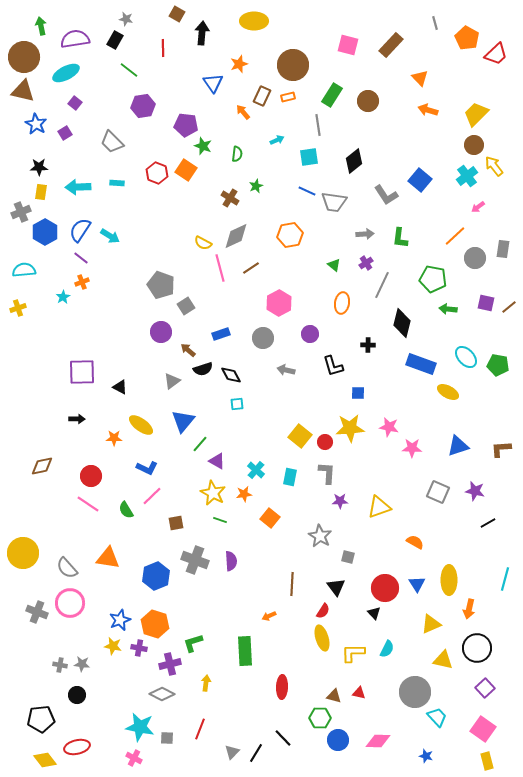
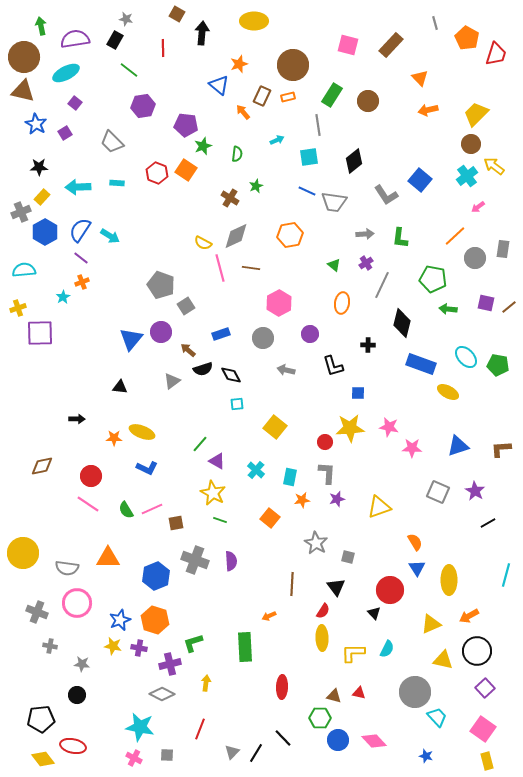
red trapezoid at (496, 54): rotated 30 degrees counterclockwise
blue triangle at (213, 83): moved 6 px right, 2 px down; rotated 15 degrees counterclockwise
orange arrow at (428, 110): rotated 30 degrees counterclockwise
brown circle at (474, 145): moved 3 px left, 1 px up
green star at (203, 146): rotated 30 degrees clockwise
yellow arrow at (494, 166): rotated 15 degrees counterclockwise
yellow rectangle at (41, 192): moved 1 px right, 5 px down; rotated 35 degrees clockwise
brown line at (251, 268): rotated 42 degrees clockwise
purple square at (82, 372): moved 42 px left, 39 px up
black triangle at (120, 387): rotated 21 degrees counterclockwise
blue triangle at (183, 421): moved 52 px left, 82 px up
yellow ellipse at (141, 425): moved 1 px right, 7 px down; rotated 15 degrees counterclockwise
yellow square at (300, 436): moved 25 px left, 9 px up
purple star at (475, 491): rotated 18 degrees clockwise
orange star at (244, 494): moved 58 px right, 6 px down
pink line at (152, 496): moved 13 px down; rotated 20 degrees clockwise
purple star at (340, 501): moved 3 px left, 2 px up; rotated 14 degrees counterclockwise
gray star at (320, 536): moved 4 px left, 7 px down
orange semicircle at (415, 542): rotated 30 degrees clockwise
orange triangle at (108, 558): rotated 10 degrees counterclockwise
gray semicircle at (67, 568): rotated 40 degrees counterclockwise
cyan line at (505, 579): moved 1 px right, 4 px up
blue triangle at (417, 584): moved 16 px up
red circle at (385, 588): moved 5 px right, 2 px down
pink circle at (70, 603): moved 7 px right
orange arrow at (469, 609): moved 7 px down; rotated 48 degrees clockwise
orange hexagon at (155, 624): moved 4 px up
yellow ellipse at (322, 638): rotated 15 degrees clockwise
black circle at (477, 648): moved 3 px down
green rectangle at (245, 651): moved 4 px up
gray cross at (60, 665): moved 10 px left, 19 px up
gray square at (167, 738): moved 17 px down
pink diamond at (378, 741): moved 4 px left; rotated 45 degrees clockwise
red ellipse at (77, 747): moved 4 px left, 1 px up; rotated 25 degrees clockwise
yellow diamond at (45, 760): moved 2 px left, 1 px up
